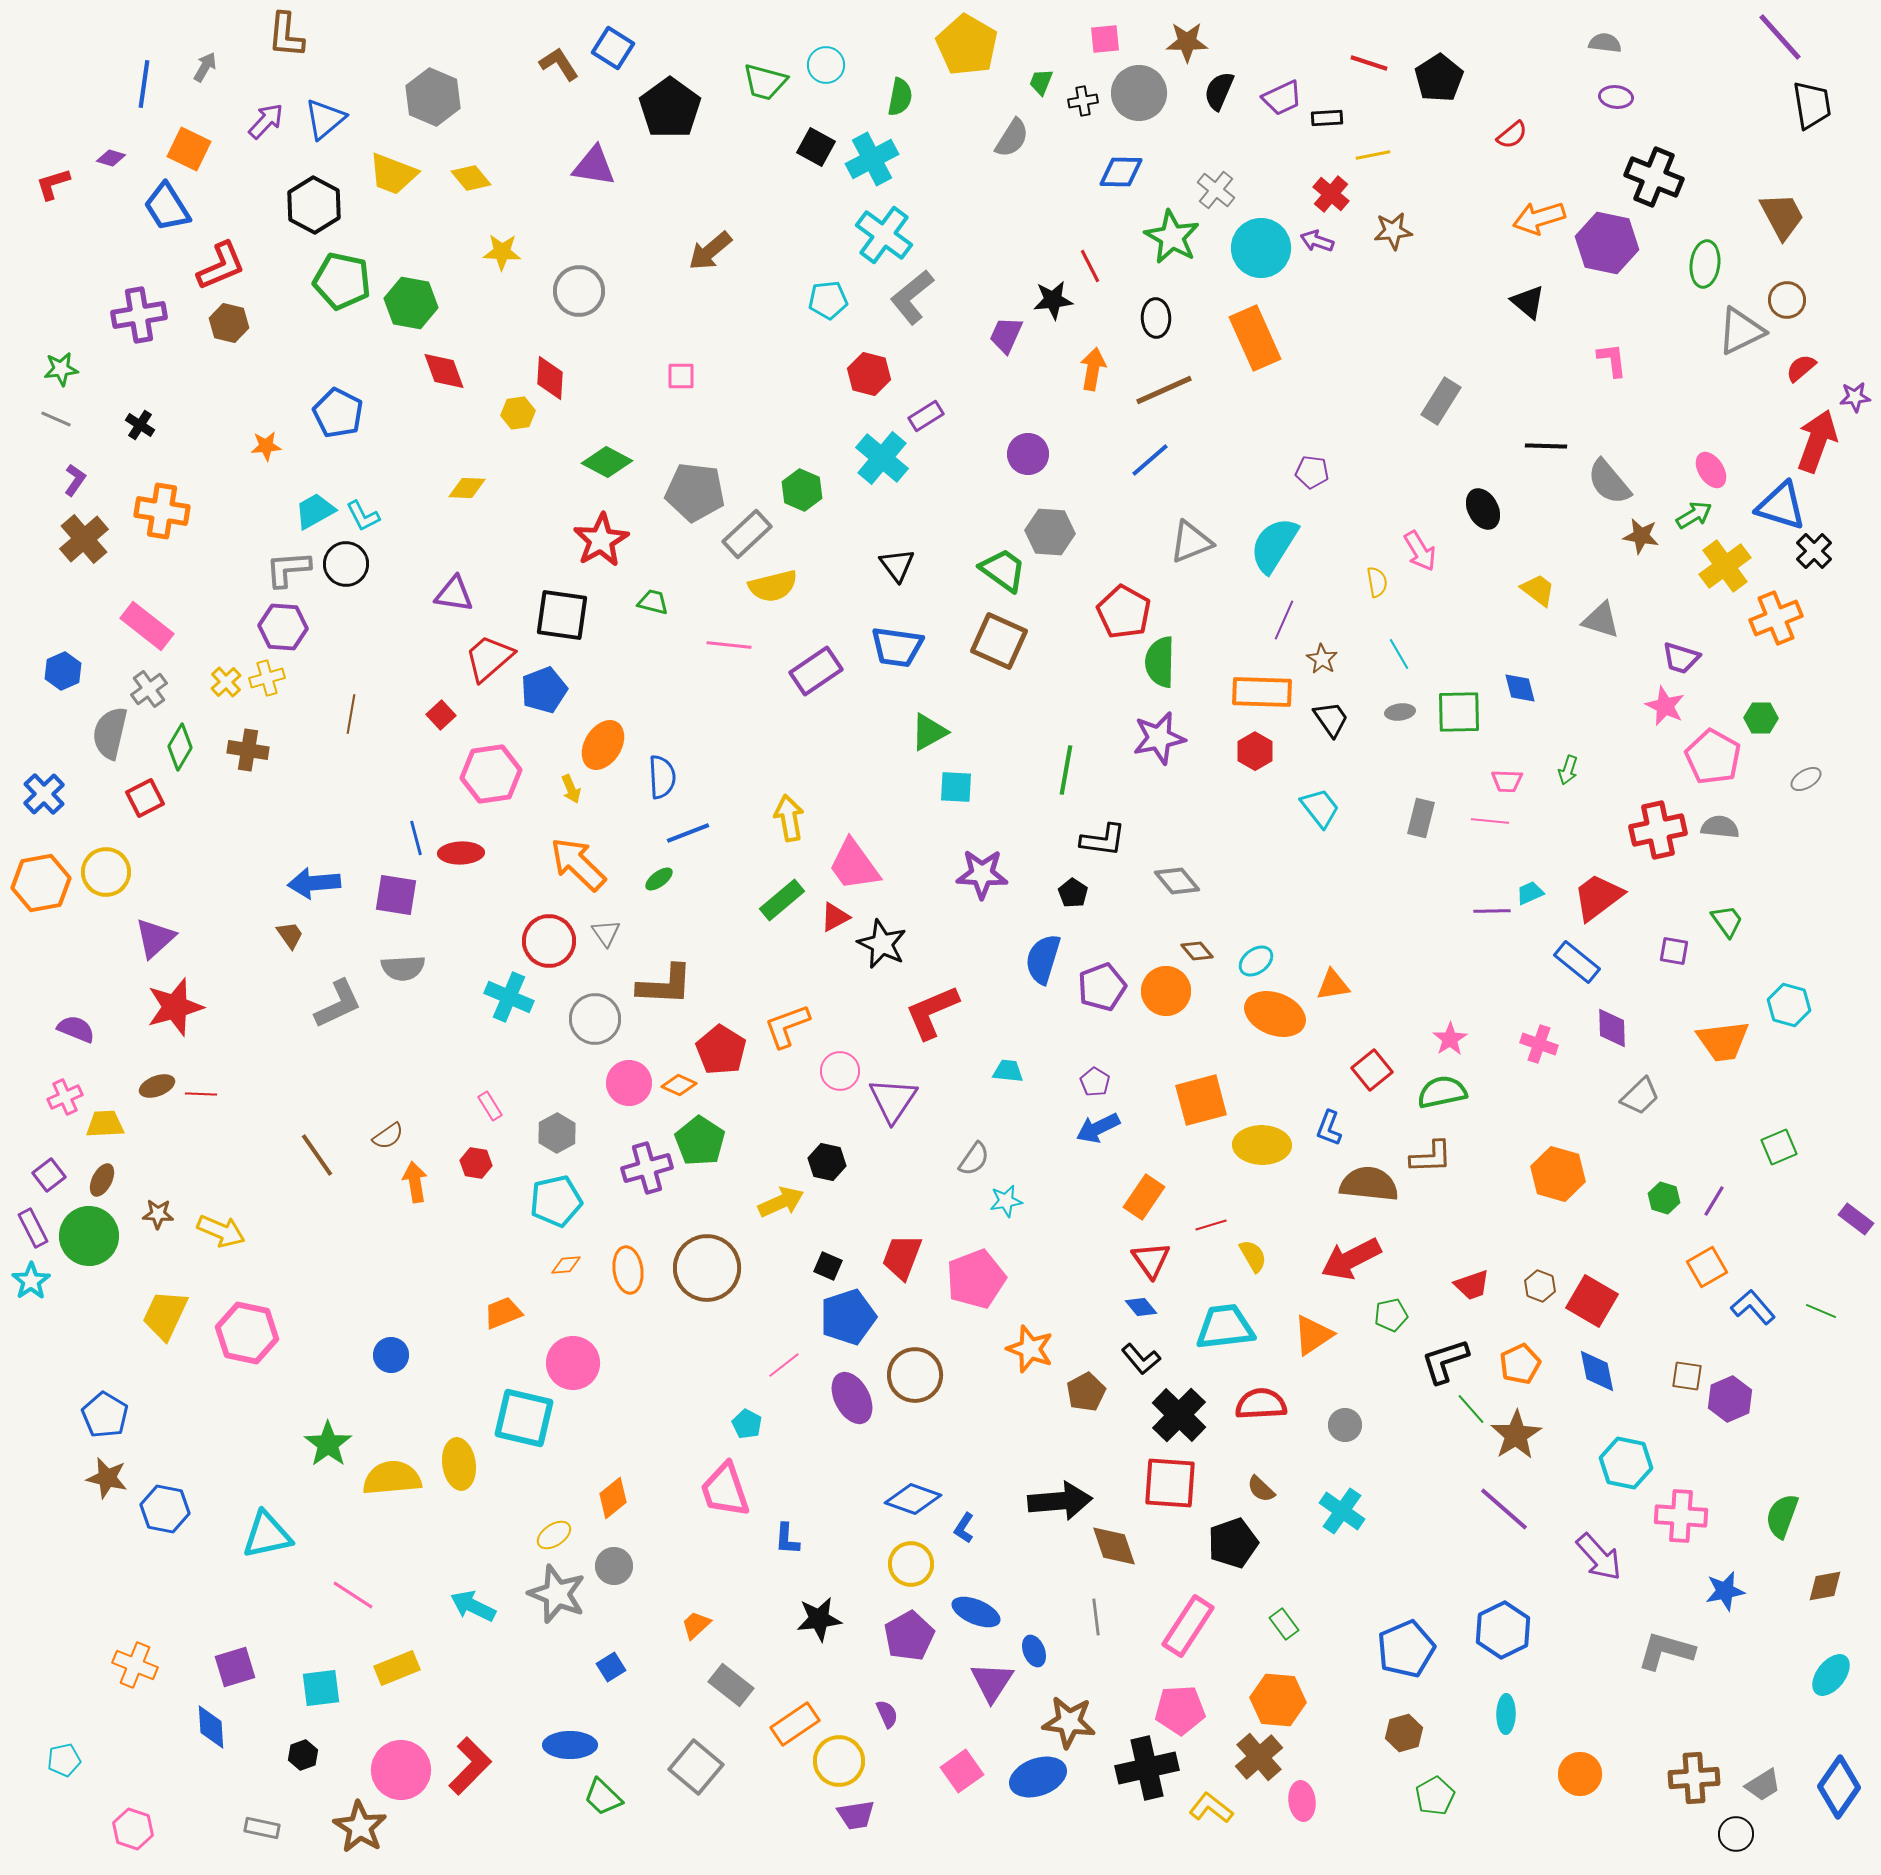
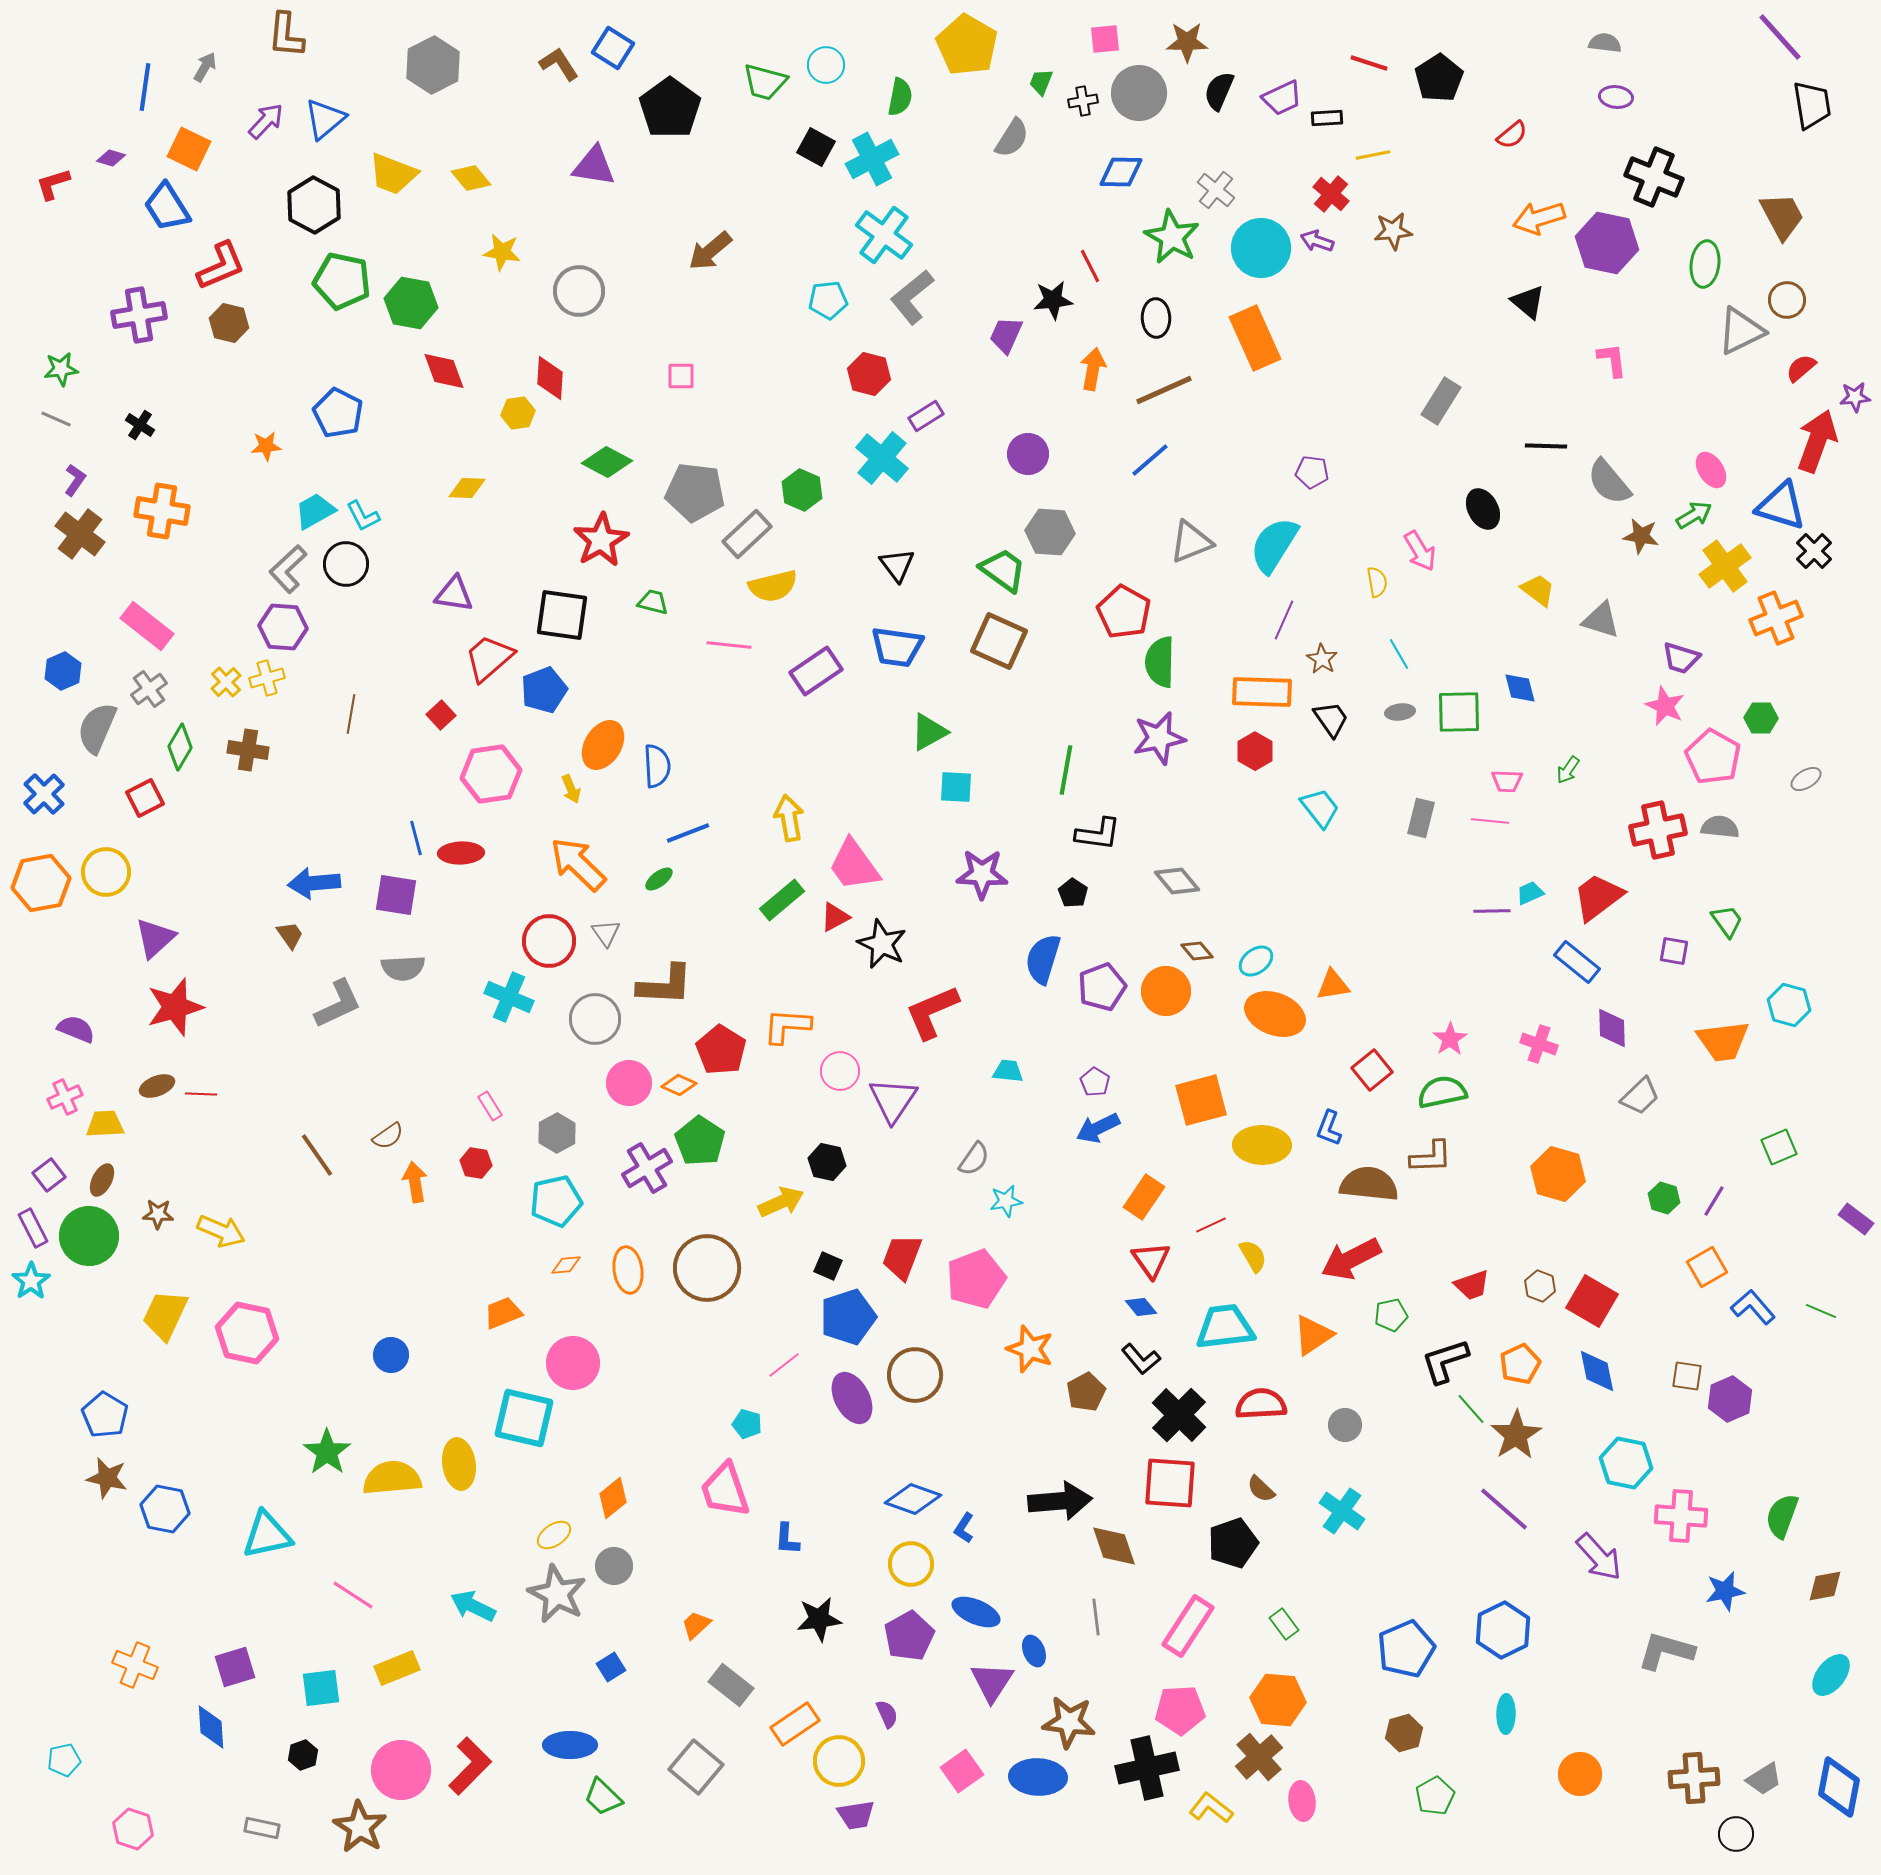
blue line at (144, 84): moved 1 px right, 3 px down
gray hexagon at (433, 97): moved 32 px up; rotated 10 degrees clockwise
yellow star at (502, 252): rotated 6 degrees clockwise
brown cross at (84, 539): moved 4 px left, 5 px up; rotated 12 degrees counterclockwise
gray L-shape at (288, 569): rotated 39 degrees counterclockwise
gray semicircle at (110, 733): moved 13 px left, 5 px up; rotated 10 degrees clockwise
green arrow at (1568, 770): rotated 16 degrees clockwise
blue semicircle at (662, 777): moved 5 px left, 11 px up
black L-shape at (1103, 840): moved 5 px left, 6 px up
orange L-shape at (787, 1026): rotated 24 degrees clockwise
purple cross at (647, 1168): rotated 15 degrees counterclockwise
red line at (1211, 1225): rotated 8 degrees counterclockwise
cyan pentagon at (747, 1424): rotated 12 degrees counterclockwise
green star at (328, 1444): moved 1 px left, 8 px down
gray star at (557, 1594): rotated 6 degrees clockwise
blue ellipse at (1038, 1777): rotated 22 degrees clockwise
gray trapezoid at (1763, 1785): moved 1 px right, 6 px up
blue diamond at (1839, 1787): rotated 24 degrees counterclockwise
